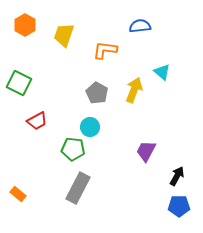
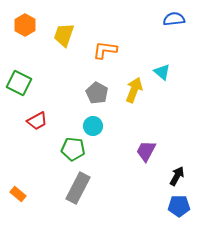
blue semicircle: moved 34 px right, 7 px up
cyan circle: moved 3 px right, 1 px up
